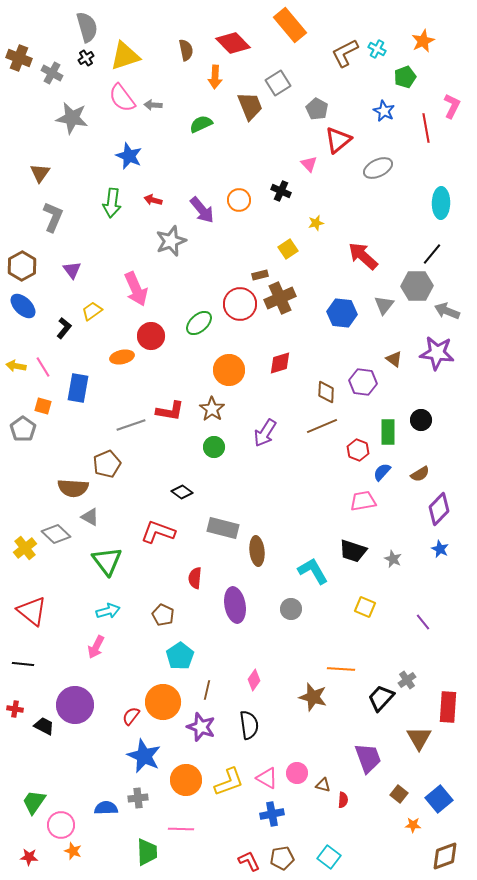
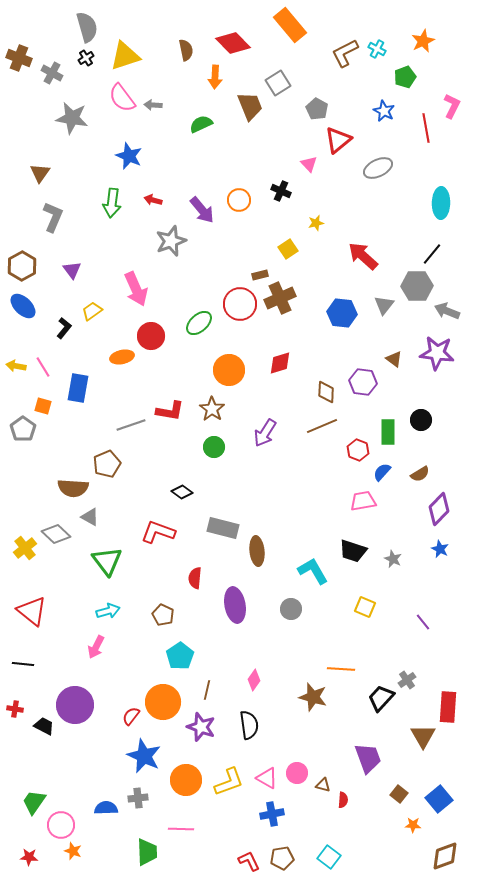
brown triangle at (419, 738): moved 4 px right, 2 px up
